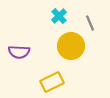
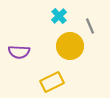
gray line: moved 3 px down
yellow circle: moved 1 px left
